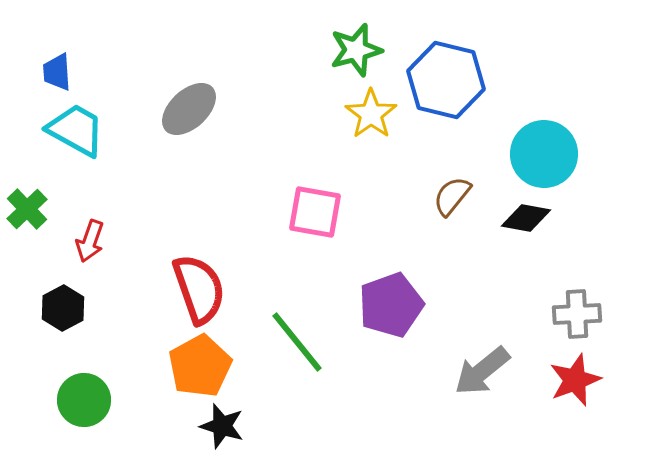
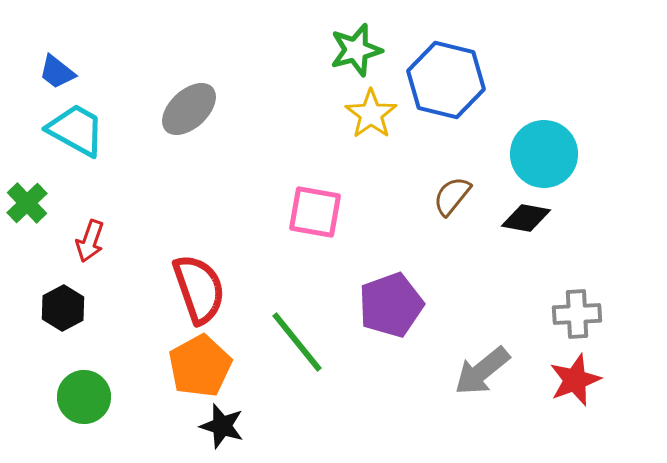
blue trapezoid: rotated 48 degrees counterclockwise
green cross: moved 6 px up
green circle: moved 3 px up
